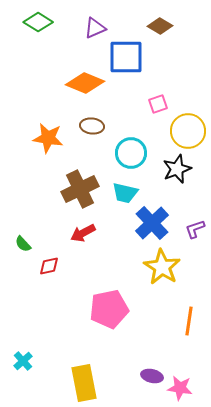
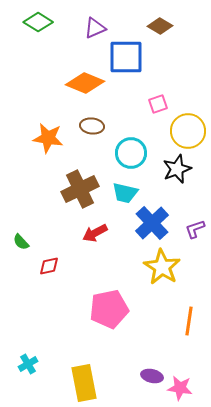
red arrow: moved 12 px right
green semicircle: moved 2 px left, 2 px up
cyan cross: moved 5 px right, 3 px down; rotated 12 degrees clockwise
